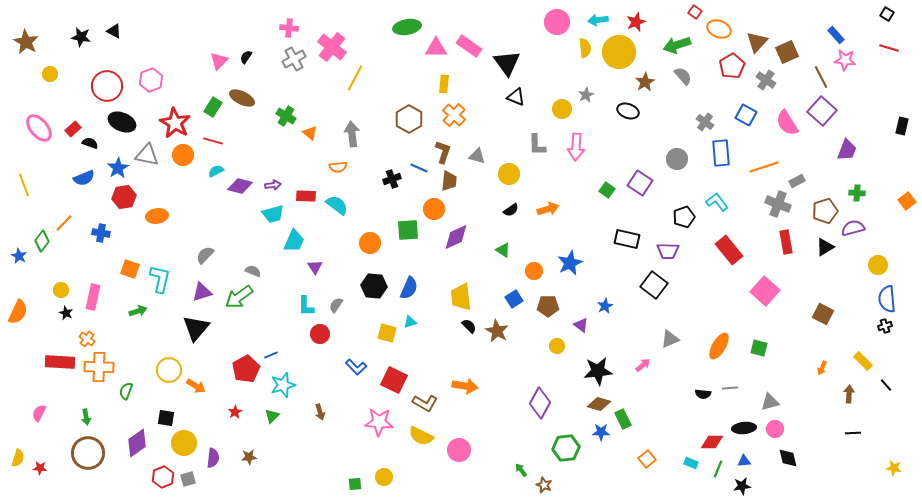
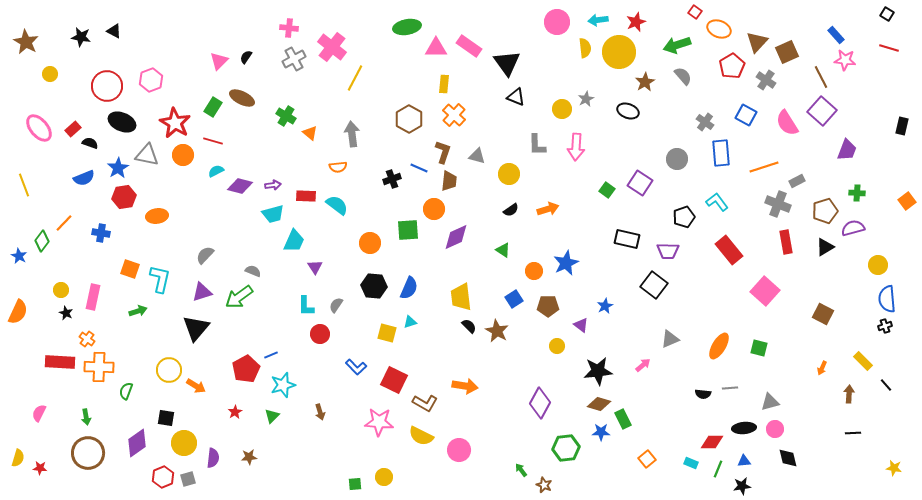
gray star at (586, 95): moved 4 px down
blue star at (570, 263): moved 4 px left
